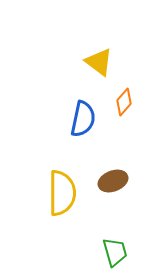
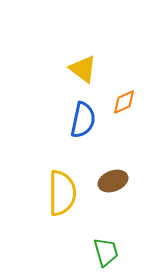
yellow triangle: moved 16 px left, 7 px down
orange diamond: rotated 24 degrees clockwise
blue semicircle: moved 1 px down
green trapezoid: moved 9 px left
